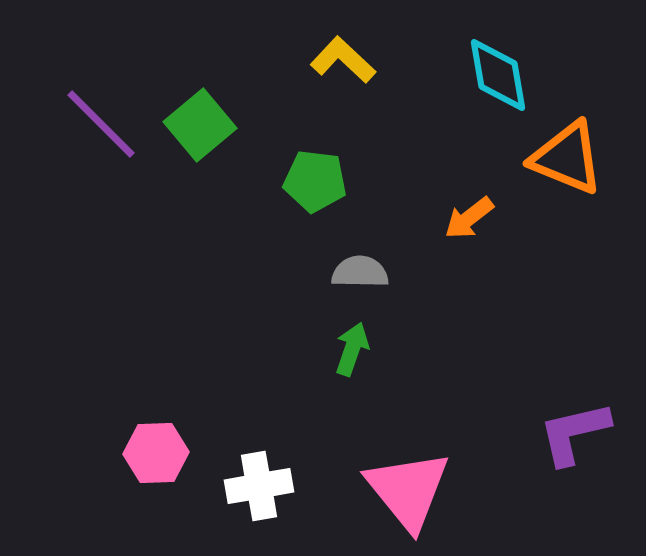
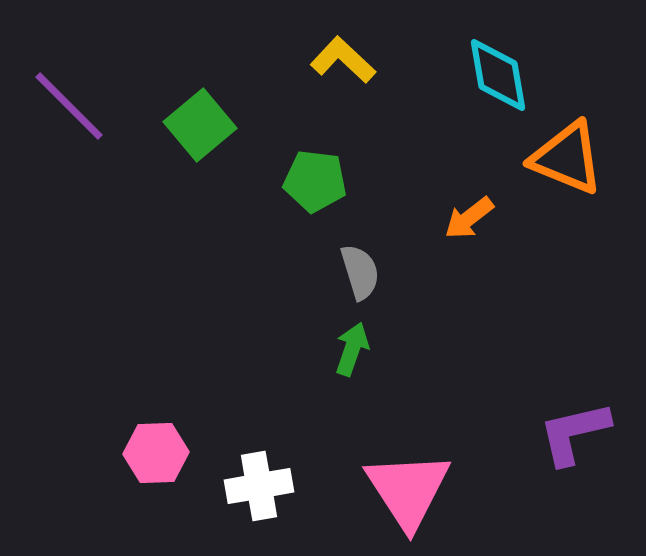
purple line: moved 32 px left, 18 px up
gray semicircle: rotated 72 degrees clockwise
pink triangle: rotated 6 degrees clockwise
